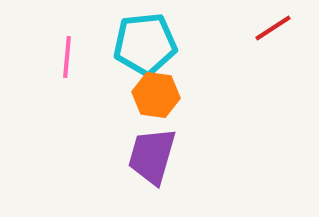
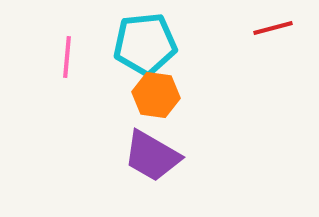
red line: rotated 18 degrees clockwise
purple trapezoid: rotated 76 degrees counterclockwise
